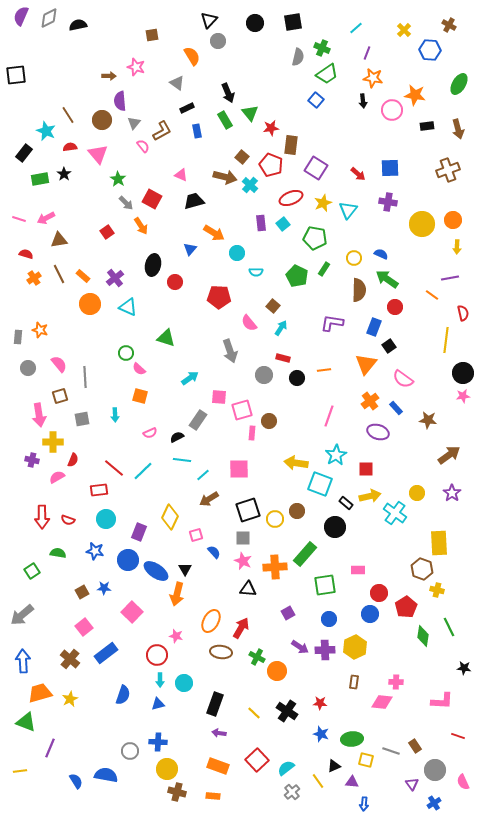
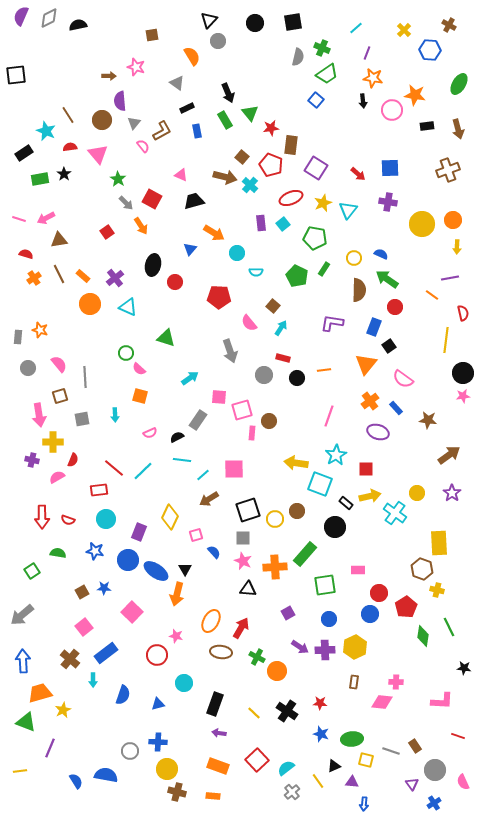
black rectangle at (24, 153): rotated 18 degrees clockwise
pink square at (239, 469): moved 5 px left
cyan arrow at (160, 680): moved 67 px left
yellow star at (70, 699): moved 7 px left, 11 px down
